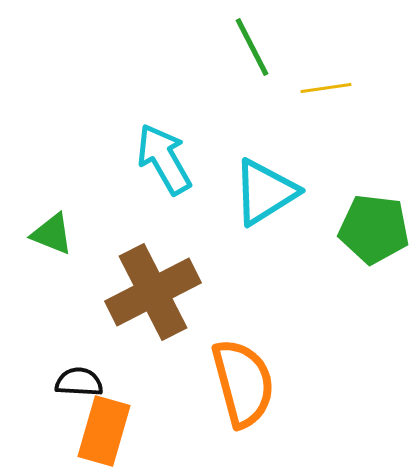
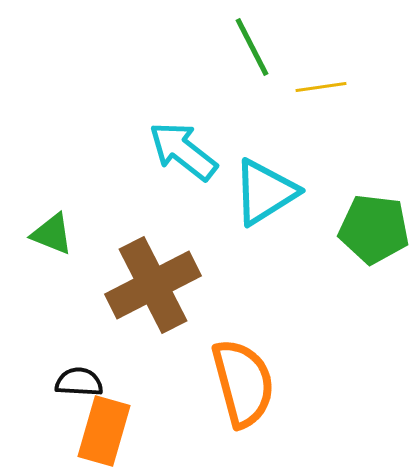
yellow line: moved 5 px left, 1 px up
cyan arrow: moved 19 px right, 8 px up; rotated 22 degrees counterclockwise
brown cross: moved 7 px up
